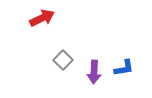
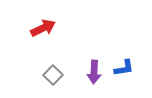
red arrow: moved 1 px right, 10 px down
gray square: moved 10 px left, 15 px down
